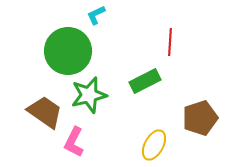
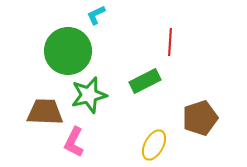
brown trapezoid: rotated 33 degrees counterclockwise
